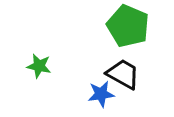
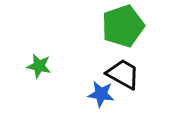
green pentagon: moved 5 px left; rotated 30 degrees clockwise
blue star: rotated 16 degrees clockwise
